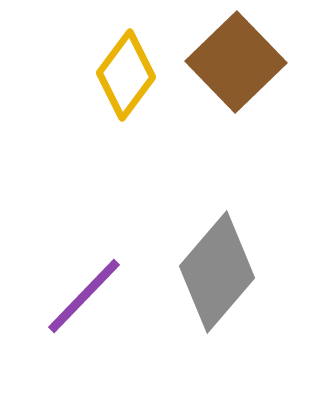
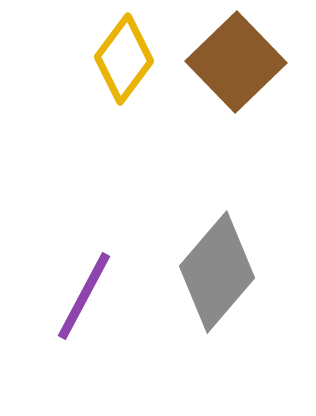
yellow diamond: moved 2 px left, 16 px up
purple line: rotated 16 degrees counterclockwise
